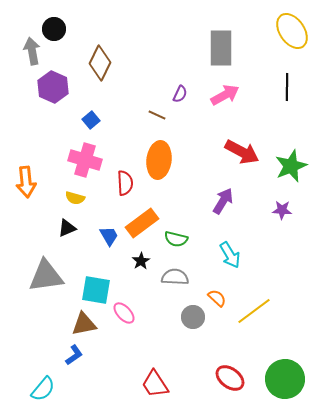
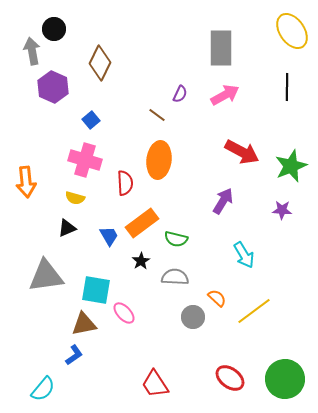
brown line: rotated 12 degrees clockwise
cyan arrow: moved 14 px right
